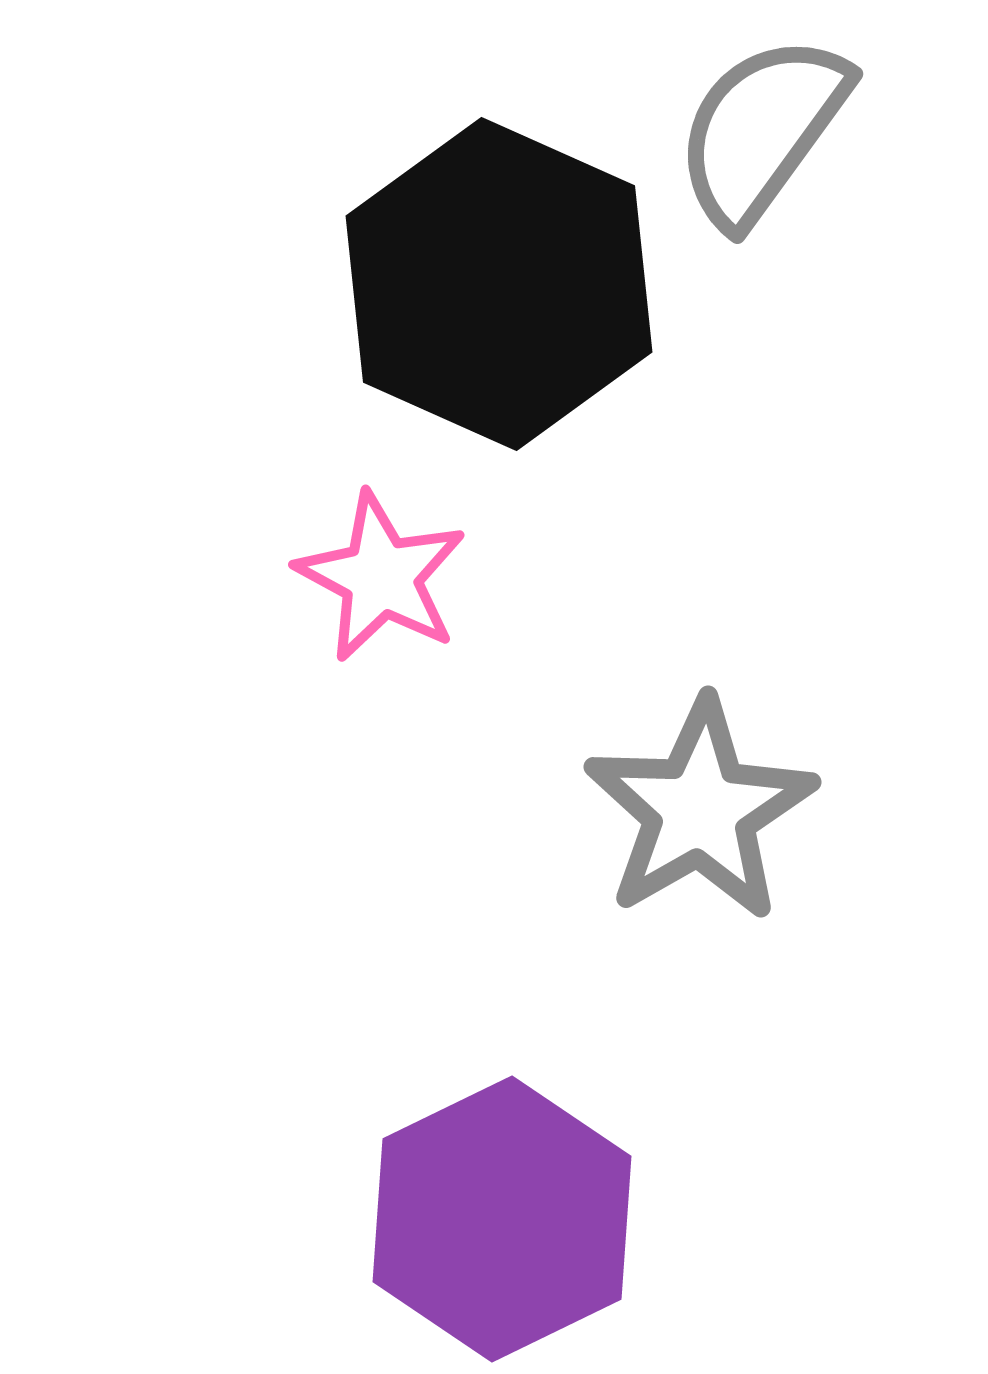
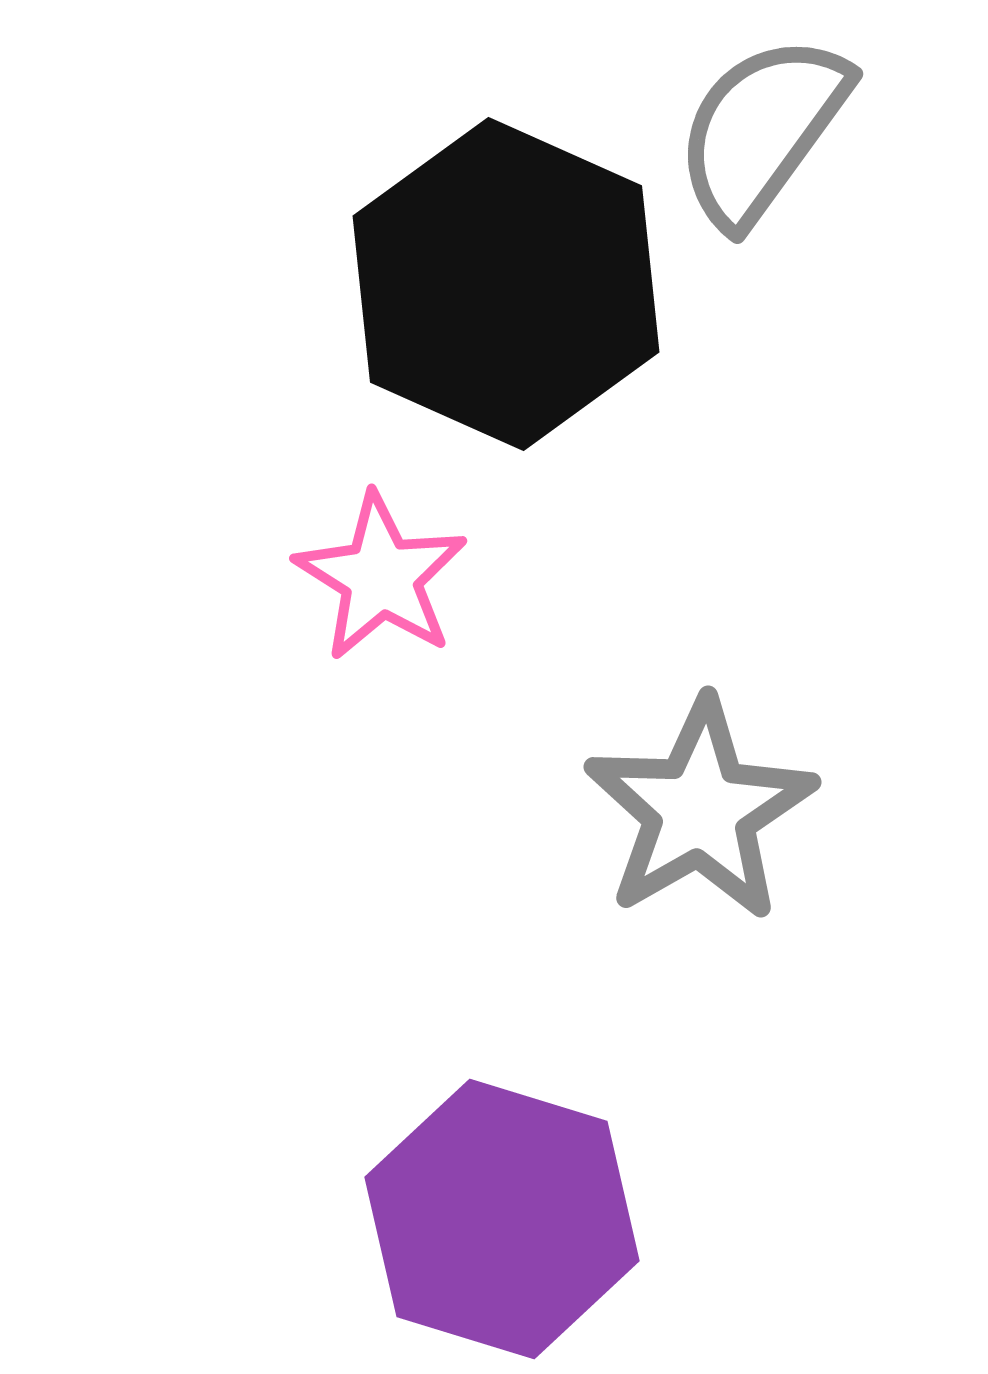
black hexagon: moved 7 px right
pink star: rotated 4 degrees clockwise
purple hexagon: rotated 17 degrees counterclockwise
